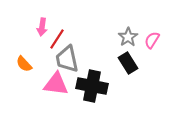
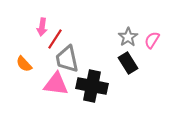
red line: moved 2 px left
